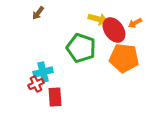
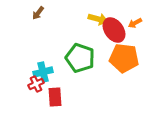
green pentagon: moved 1 px left, 10 px down
